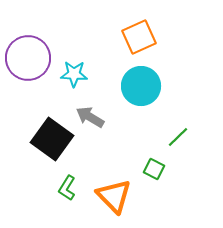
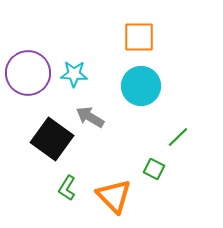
orange square: rotated 24 degrees clockwise
purple circle: moved 15 px down
